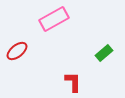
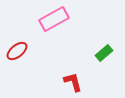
red L-shape: rotated 15 degrees counterclockwise
